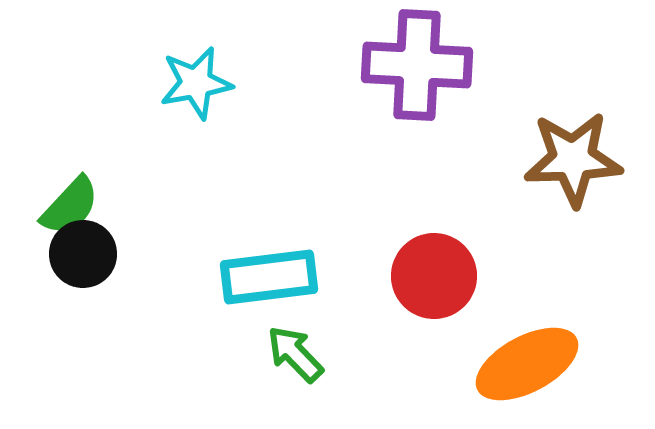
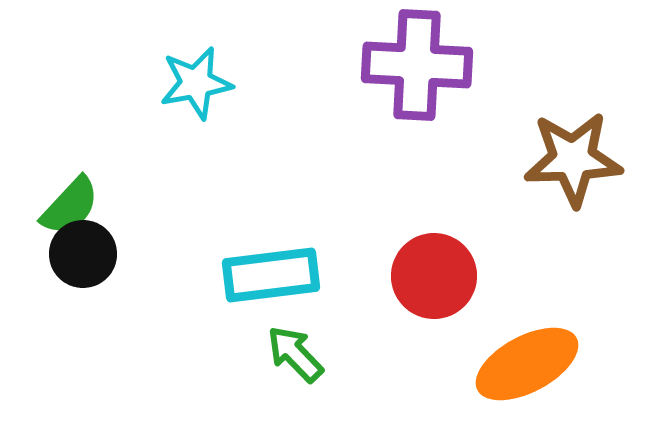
cyan rectangle: moved 2 px right, 2 px up
